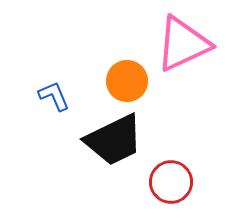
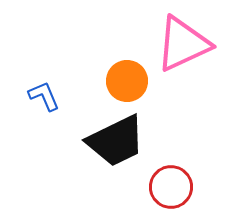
blue L-shape: moved 10 px left
black trapezoid: moved 2 px right, 1 px down
red circle: moved 5 px down
